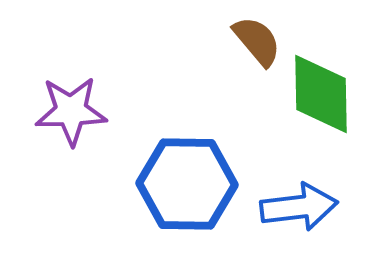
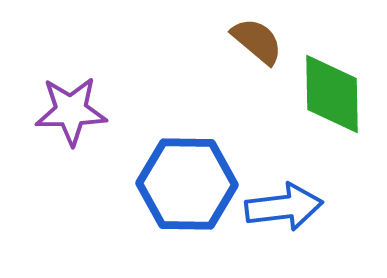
brown semicircle: rotated 10 degrees counterclockwise
green diamond: moved 11 px right
blue arrow: moved 15 px left
